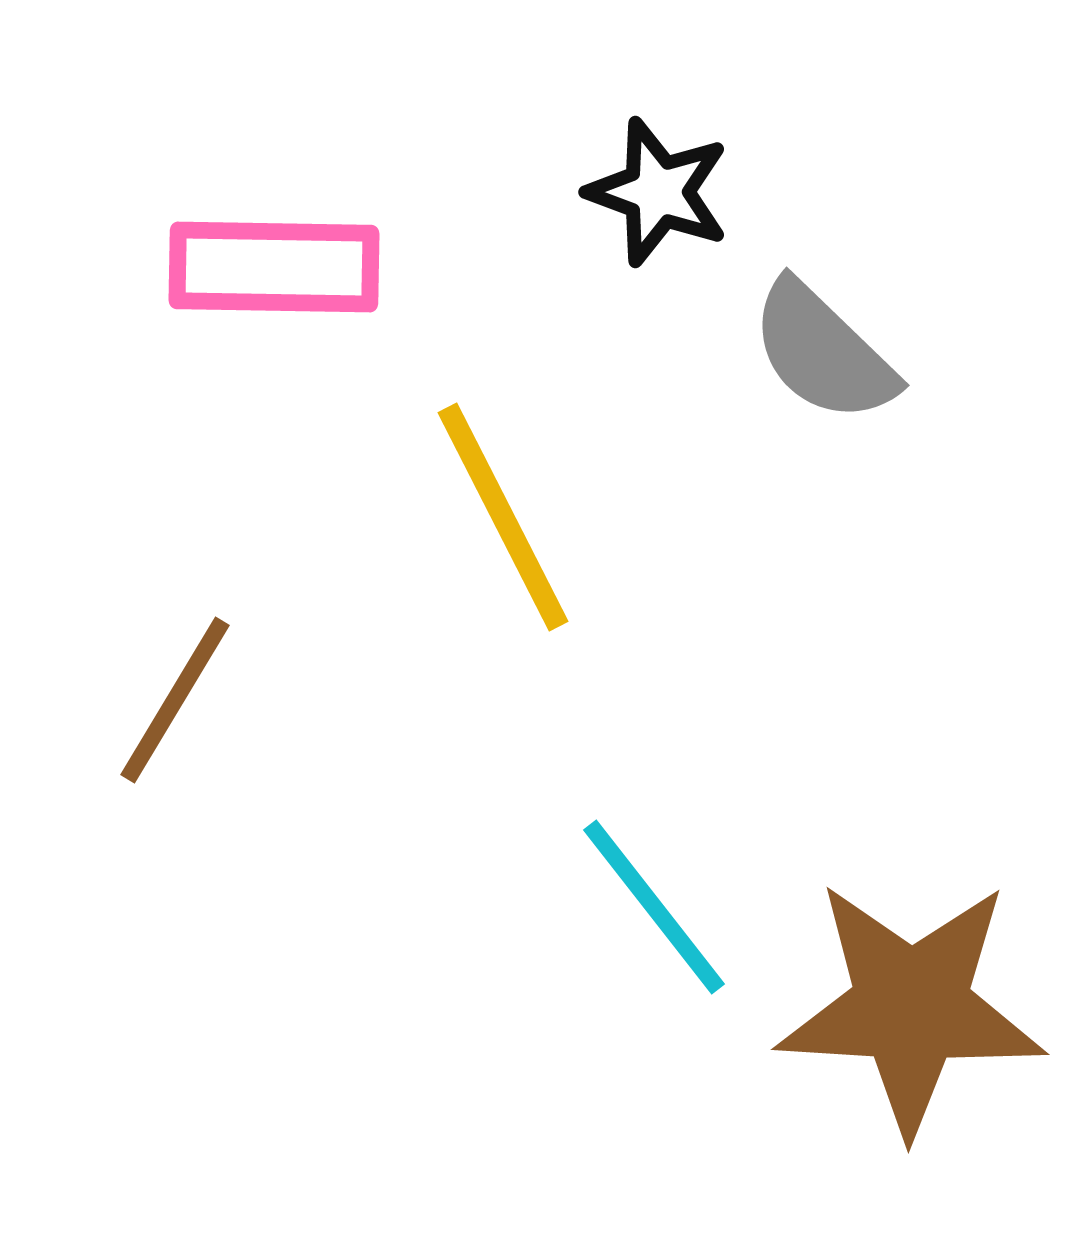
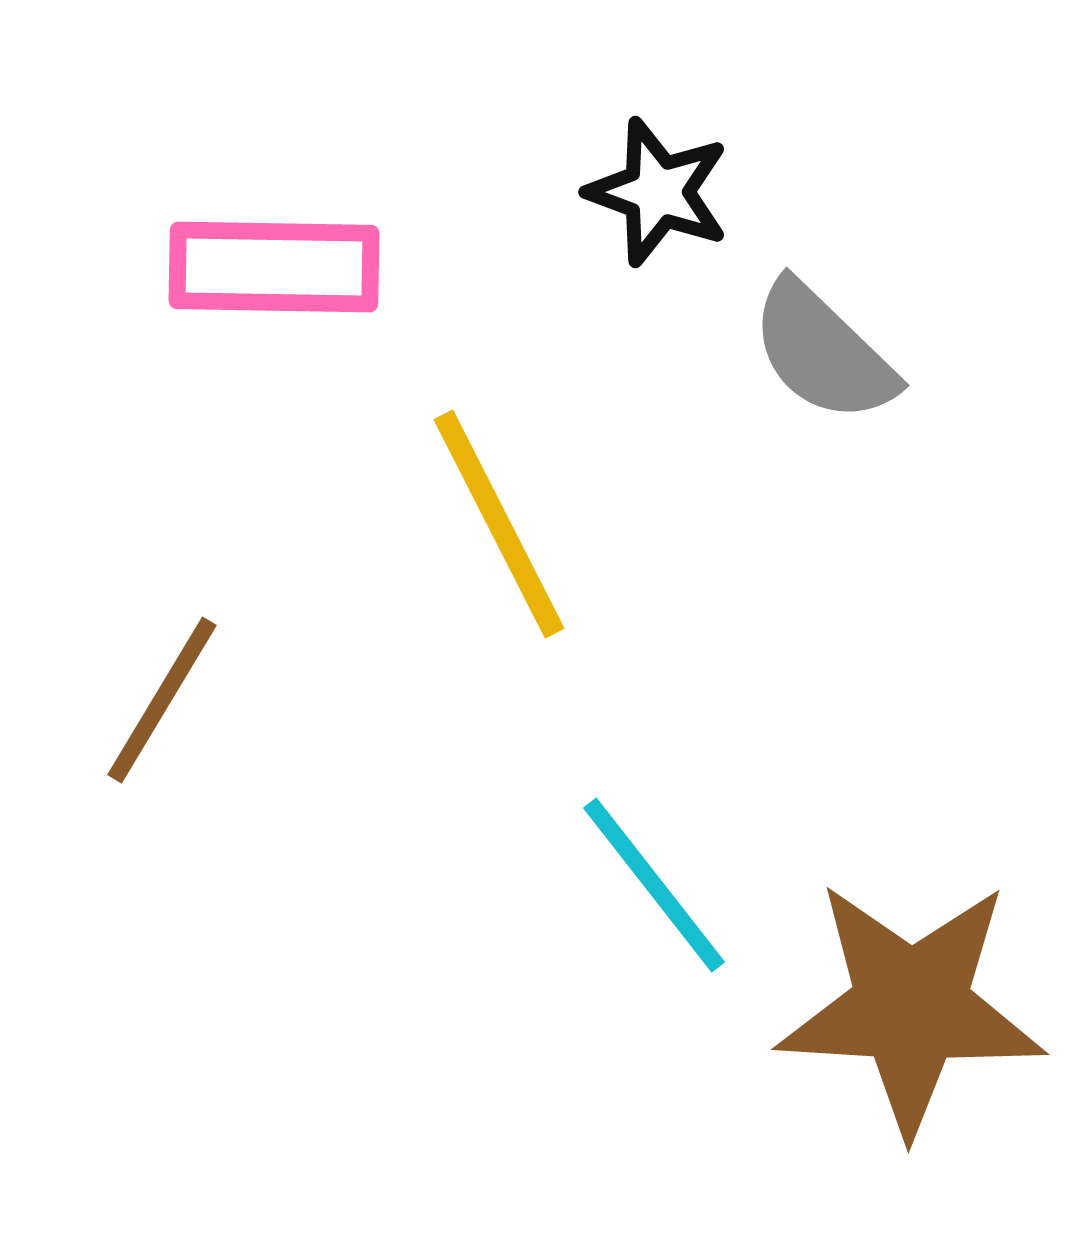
yellow line: moved 4 px left, 7 px down
brown line: moved 13 px left
cyan line: moved 22 px up
